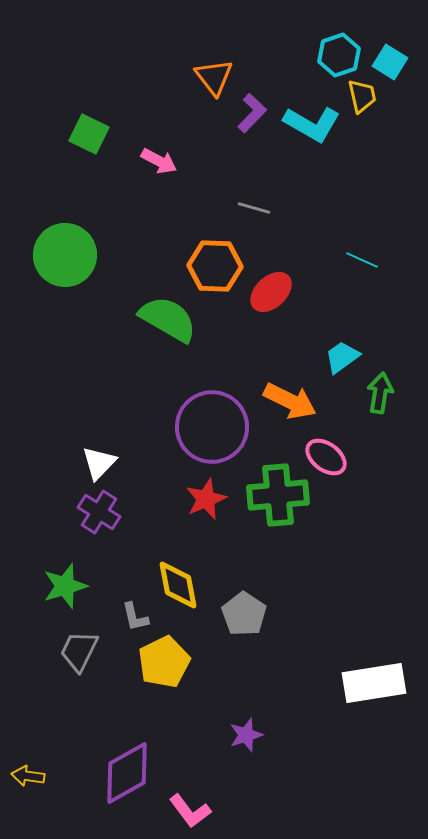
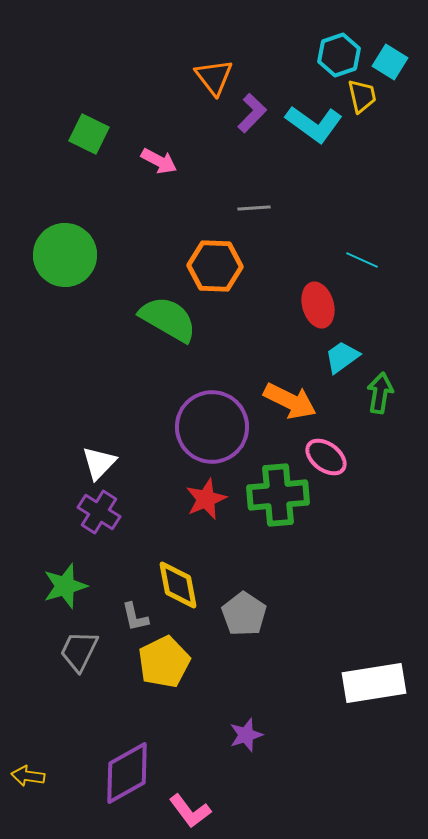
cyan L-shape: moved 2 px right; rotated 6 degrees clockwise
gray line: rotated 20 degrees counterclockwise
red ellipse: moved 47 px right, 13 px down; rotated 63 degrees counterclockwise
